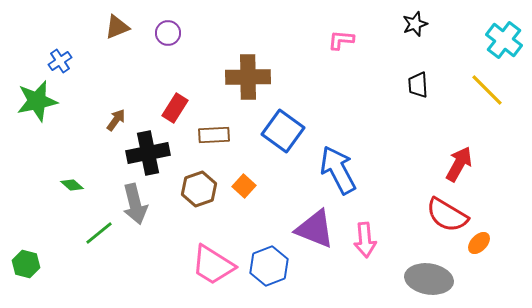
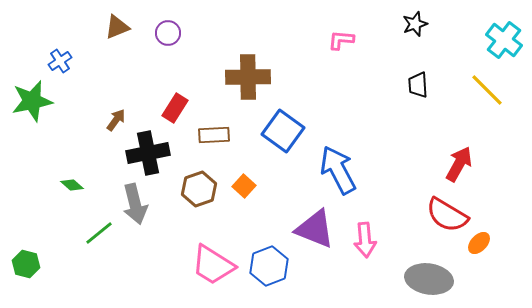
green star: moved 5 px left
